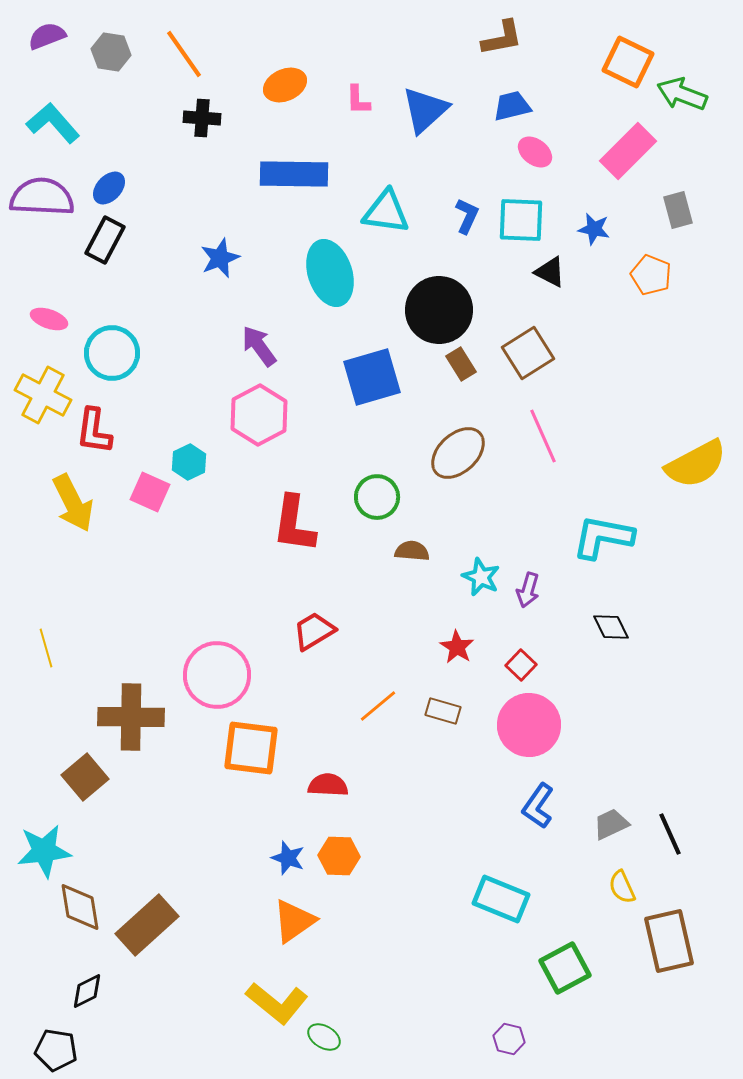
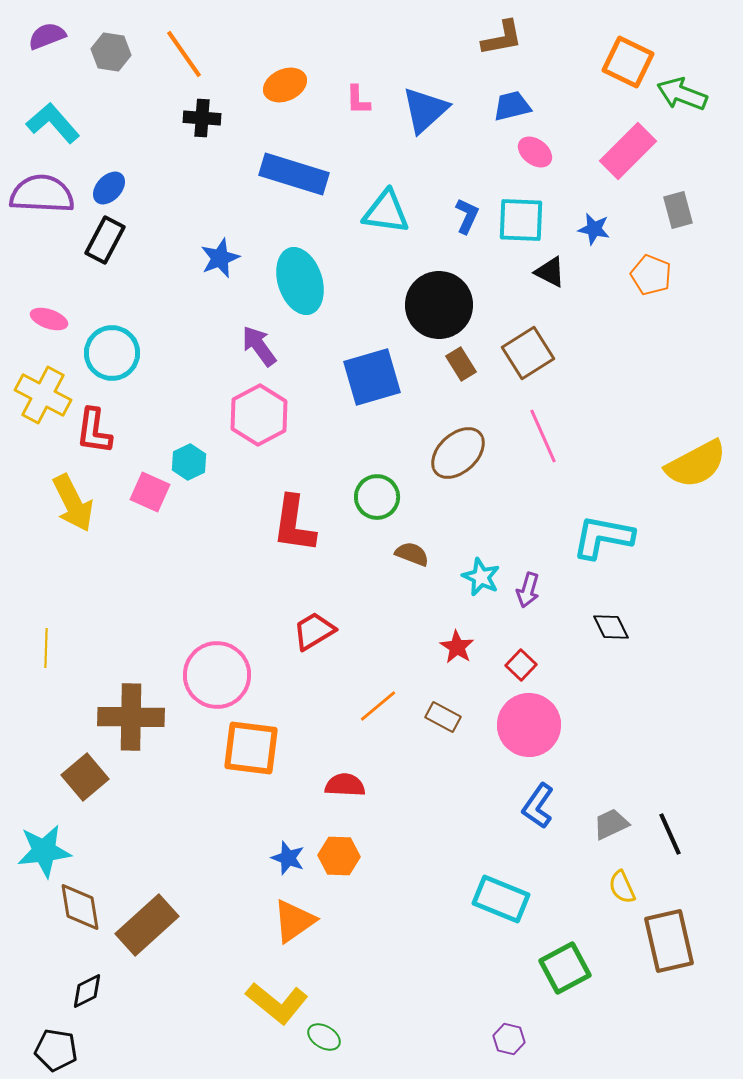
blue rectangle at (294, 174): rotated 16 degrees clockwise
purple semicircle at (42, 197): moved 3 px up
cyan ellipse at (330, 273): moved 30 px left, 8 px down
black circle at (439, 310): moved 5 px up
brown semicircle at (412, 551): moved 3 px down; rotated 16 degrees clockwise
yellow line at (46, 648): rotated 18 degrees clockwise
brown rectangle at (443, 711): moved 6 px down; rotated 12 degrees clockwise
red semicircle at (328, 785): moved 17 px right
